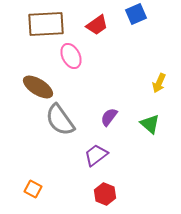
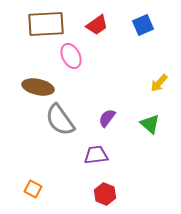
blue square: moved 7 px right, 11 px down
yellow arrow: rotated 18 degrees clockwise
brown ellipse: rotated 20 degrees counterclockwise
purple semicircle: moved 2 px left, 1 px down
purple trapezoid: rotated 30 degrees clockwise
